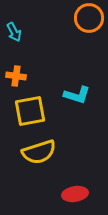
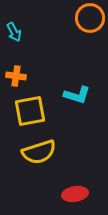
orange circle: moved 1 px right
